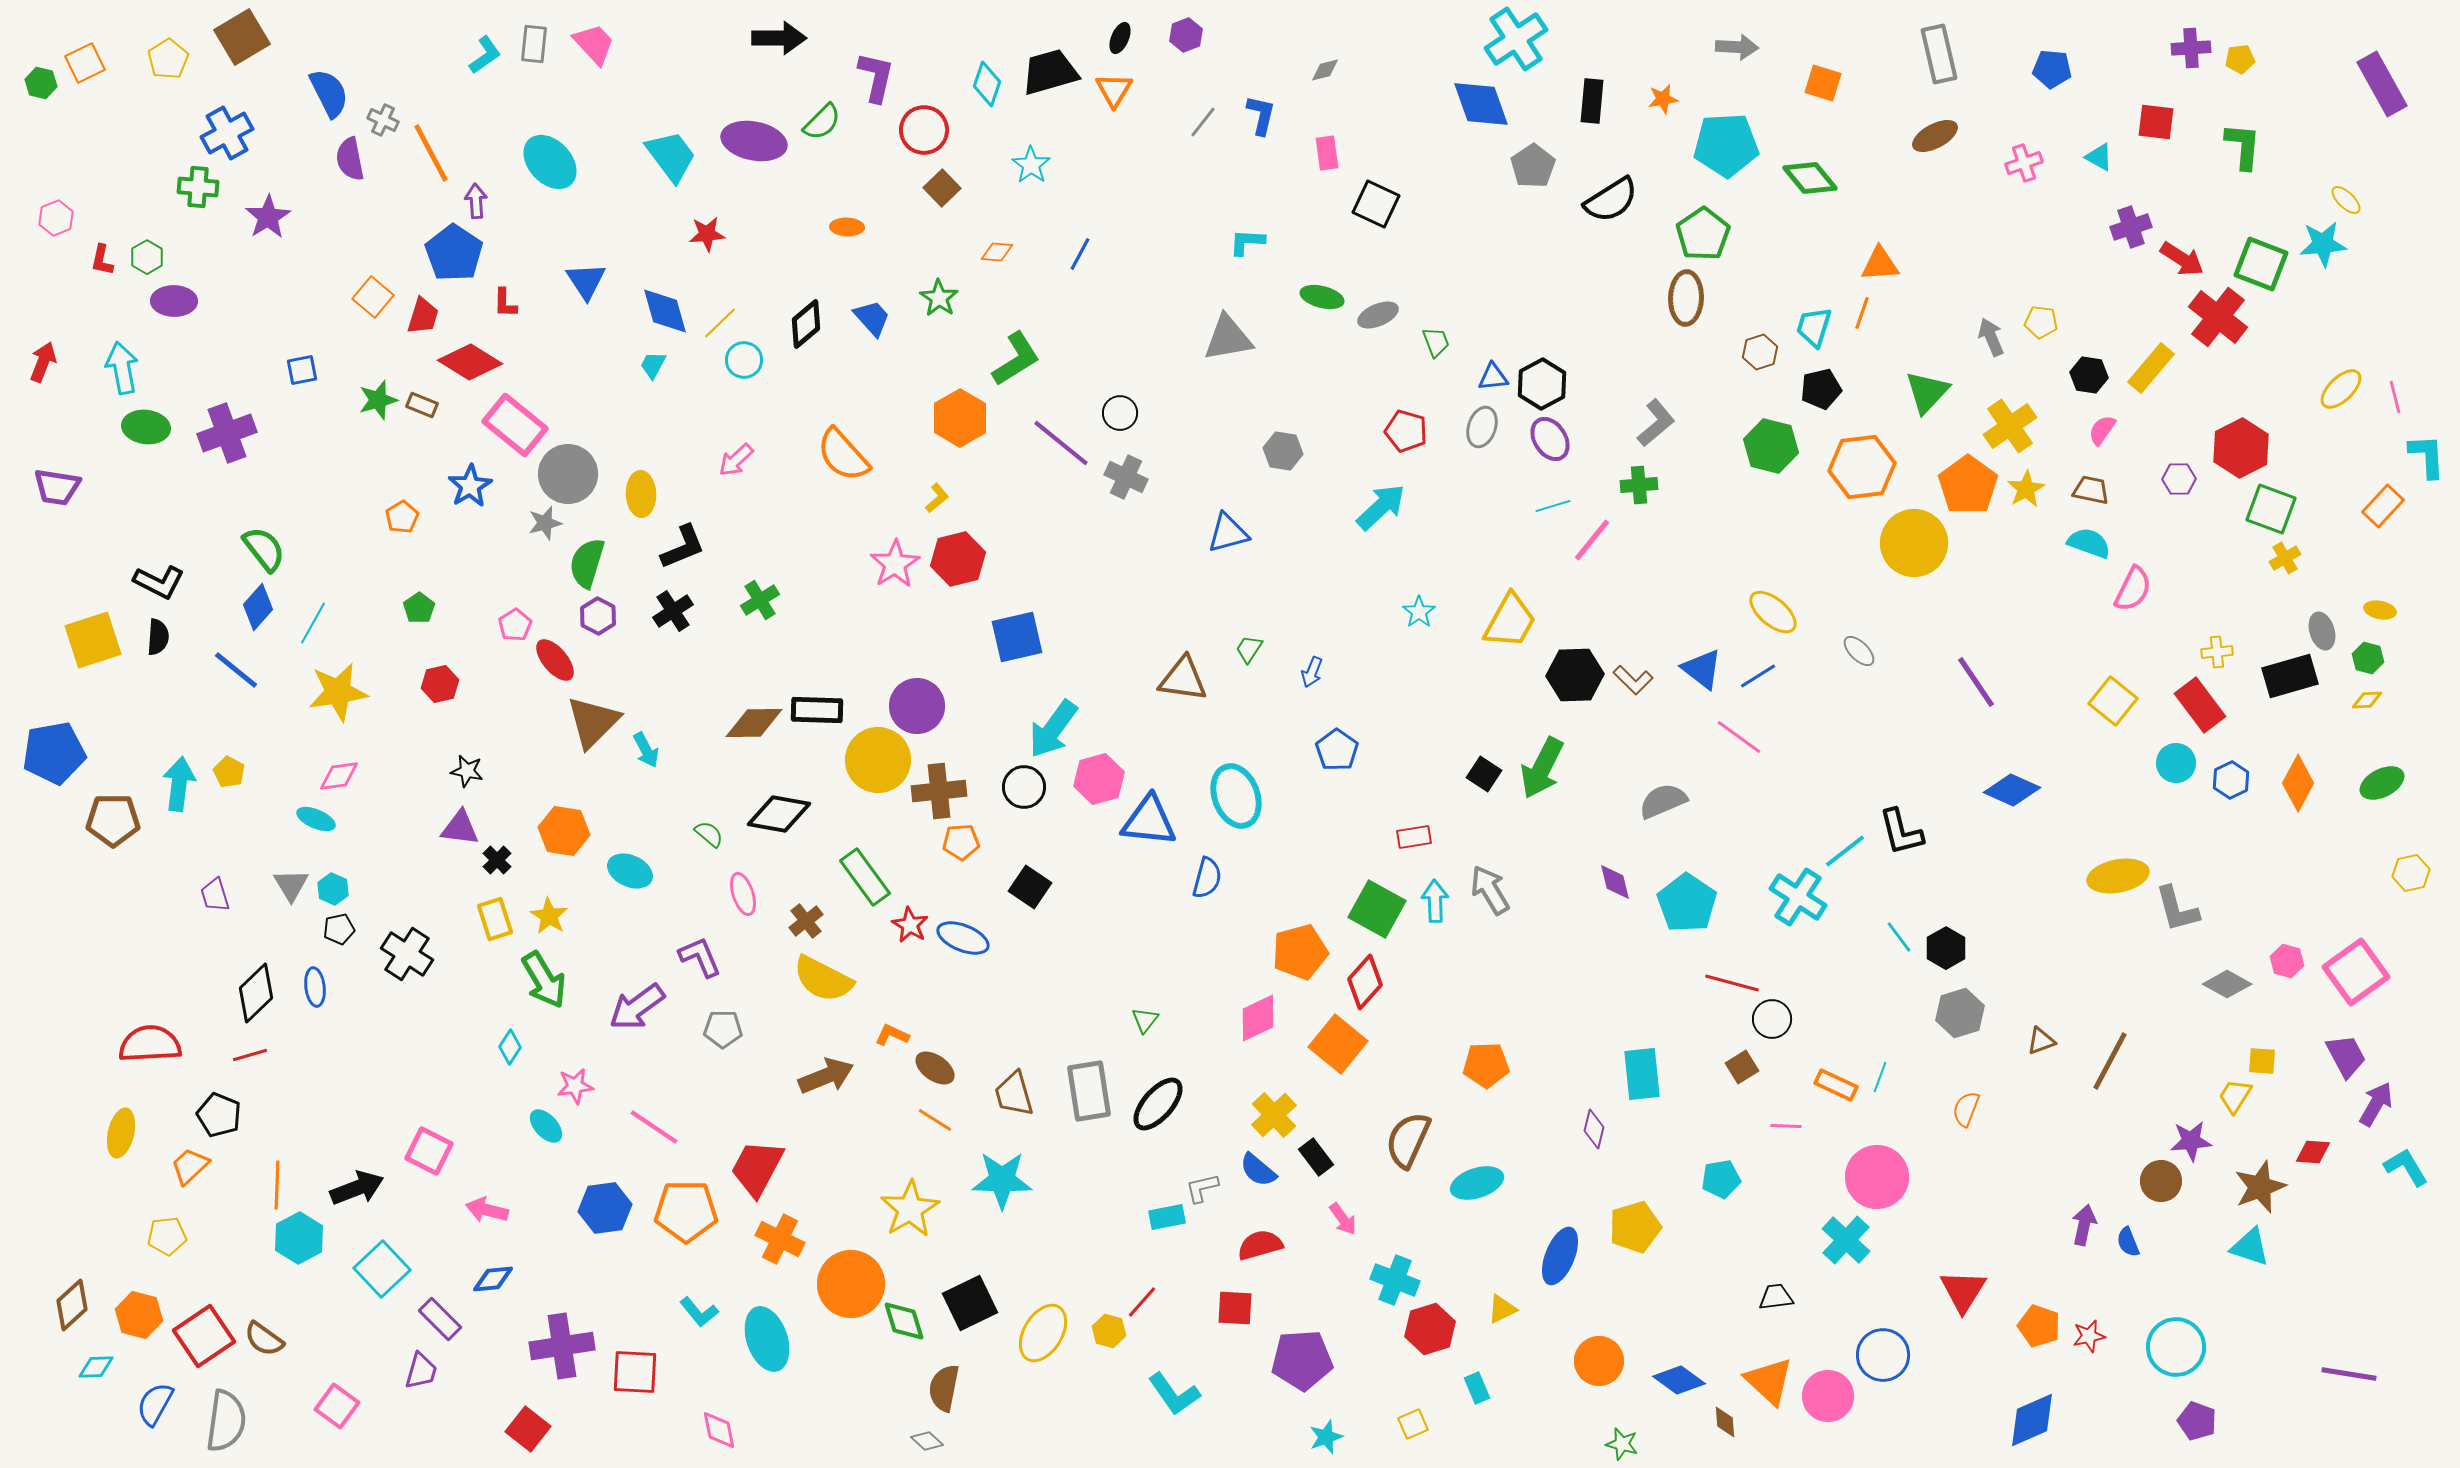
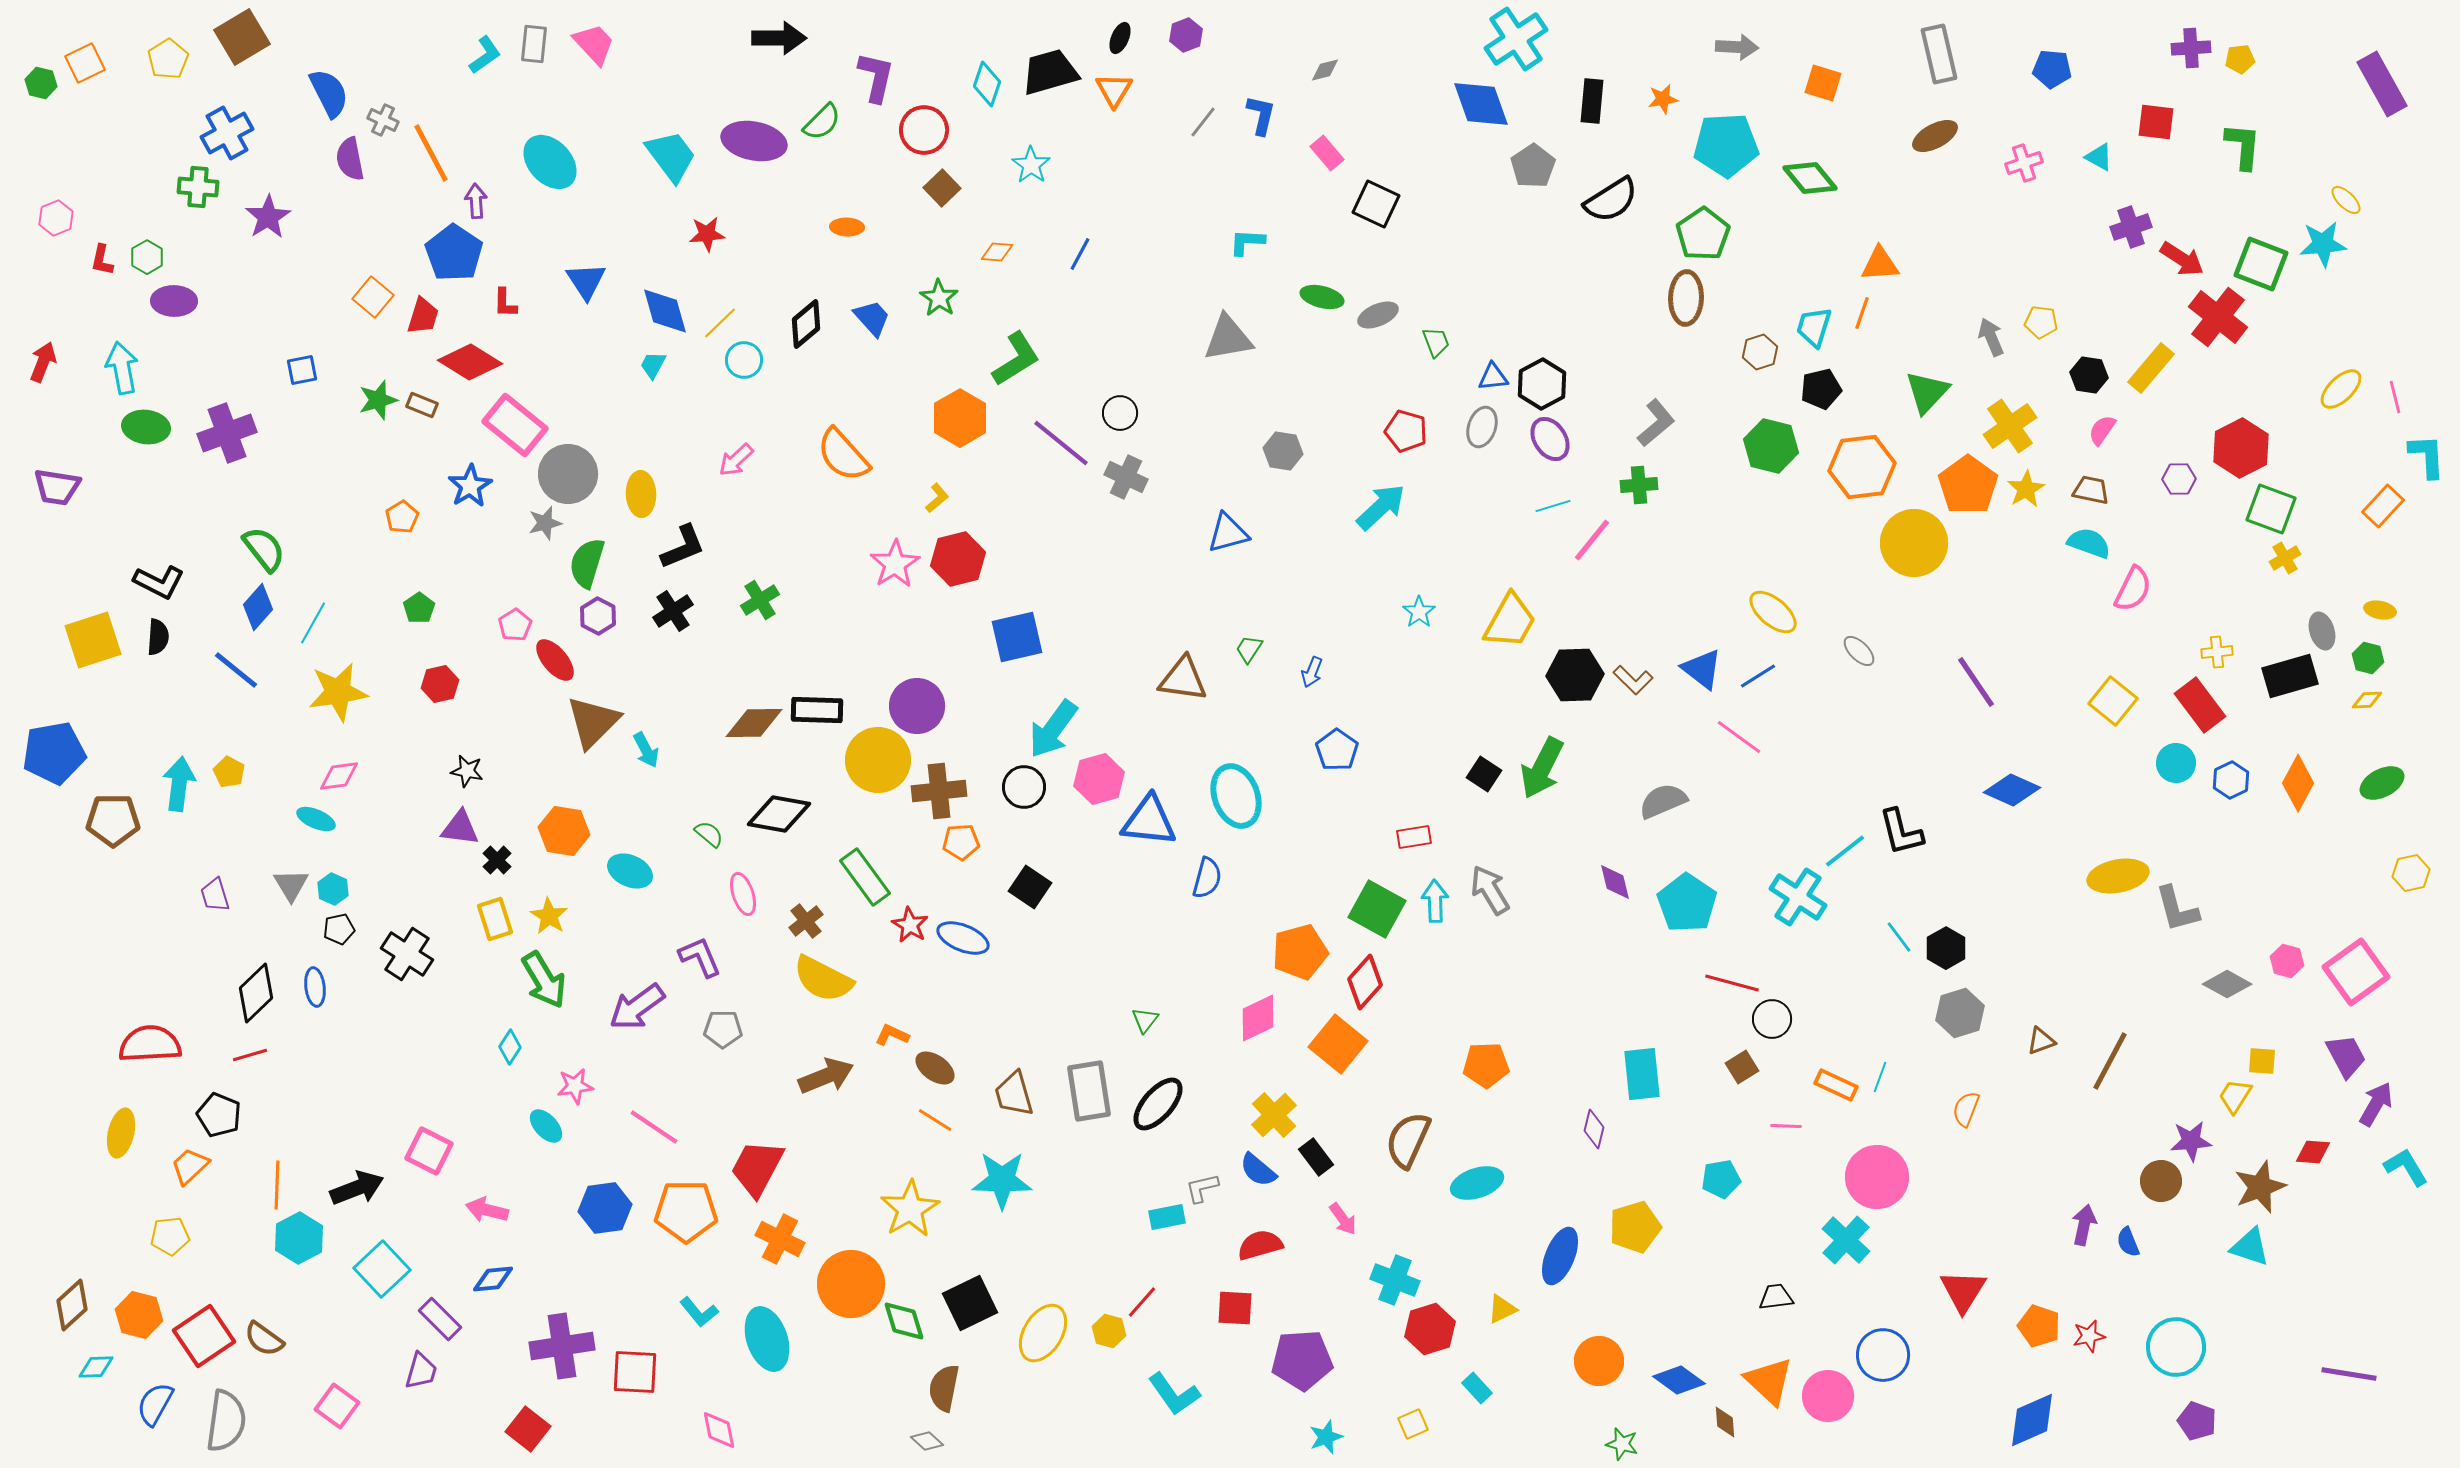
pink rectangle at (1327, 153): rotated 32 degrees counterclockwise
yellow pentagon at (167, 1236): moved 3 px right
cyan rectangle at (1477, 1388): rotated 20 degrees counterclockwise
